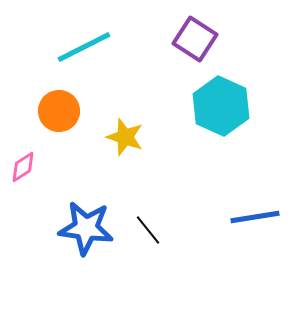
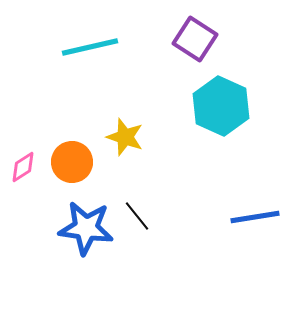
cyan line: moved 6 px right; rotated 14 degrees clockwise
orange circle: moved 13 px right, 51 px down
black line: moved 11 px left, 14 px up
